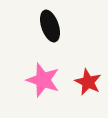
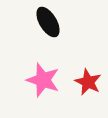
black ellipse: moved 2 px left, 4 px up; rotated 12 degrees counterclockwise
